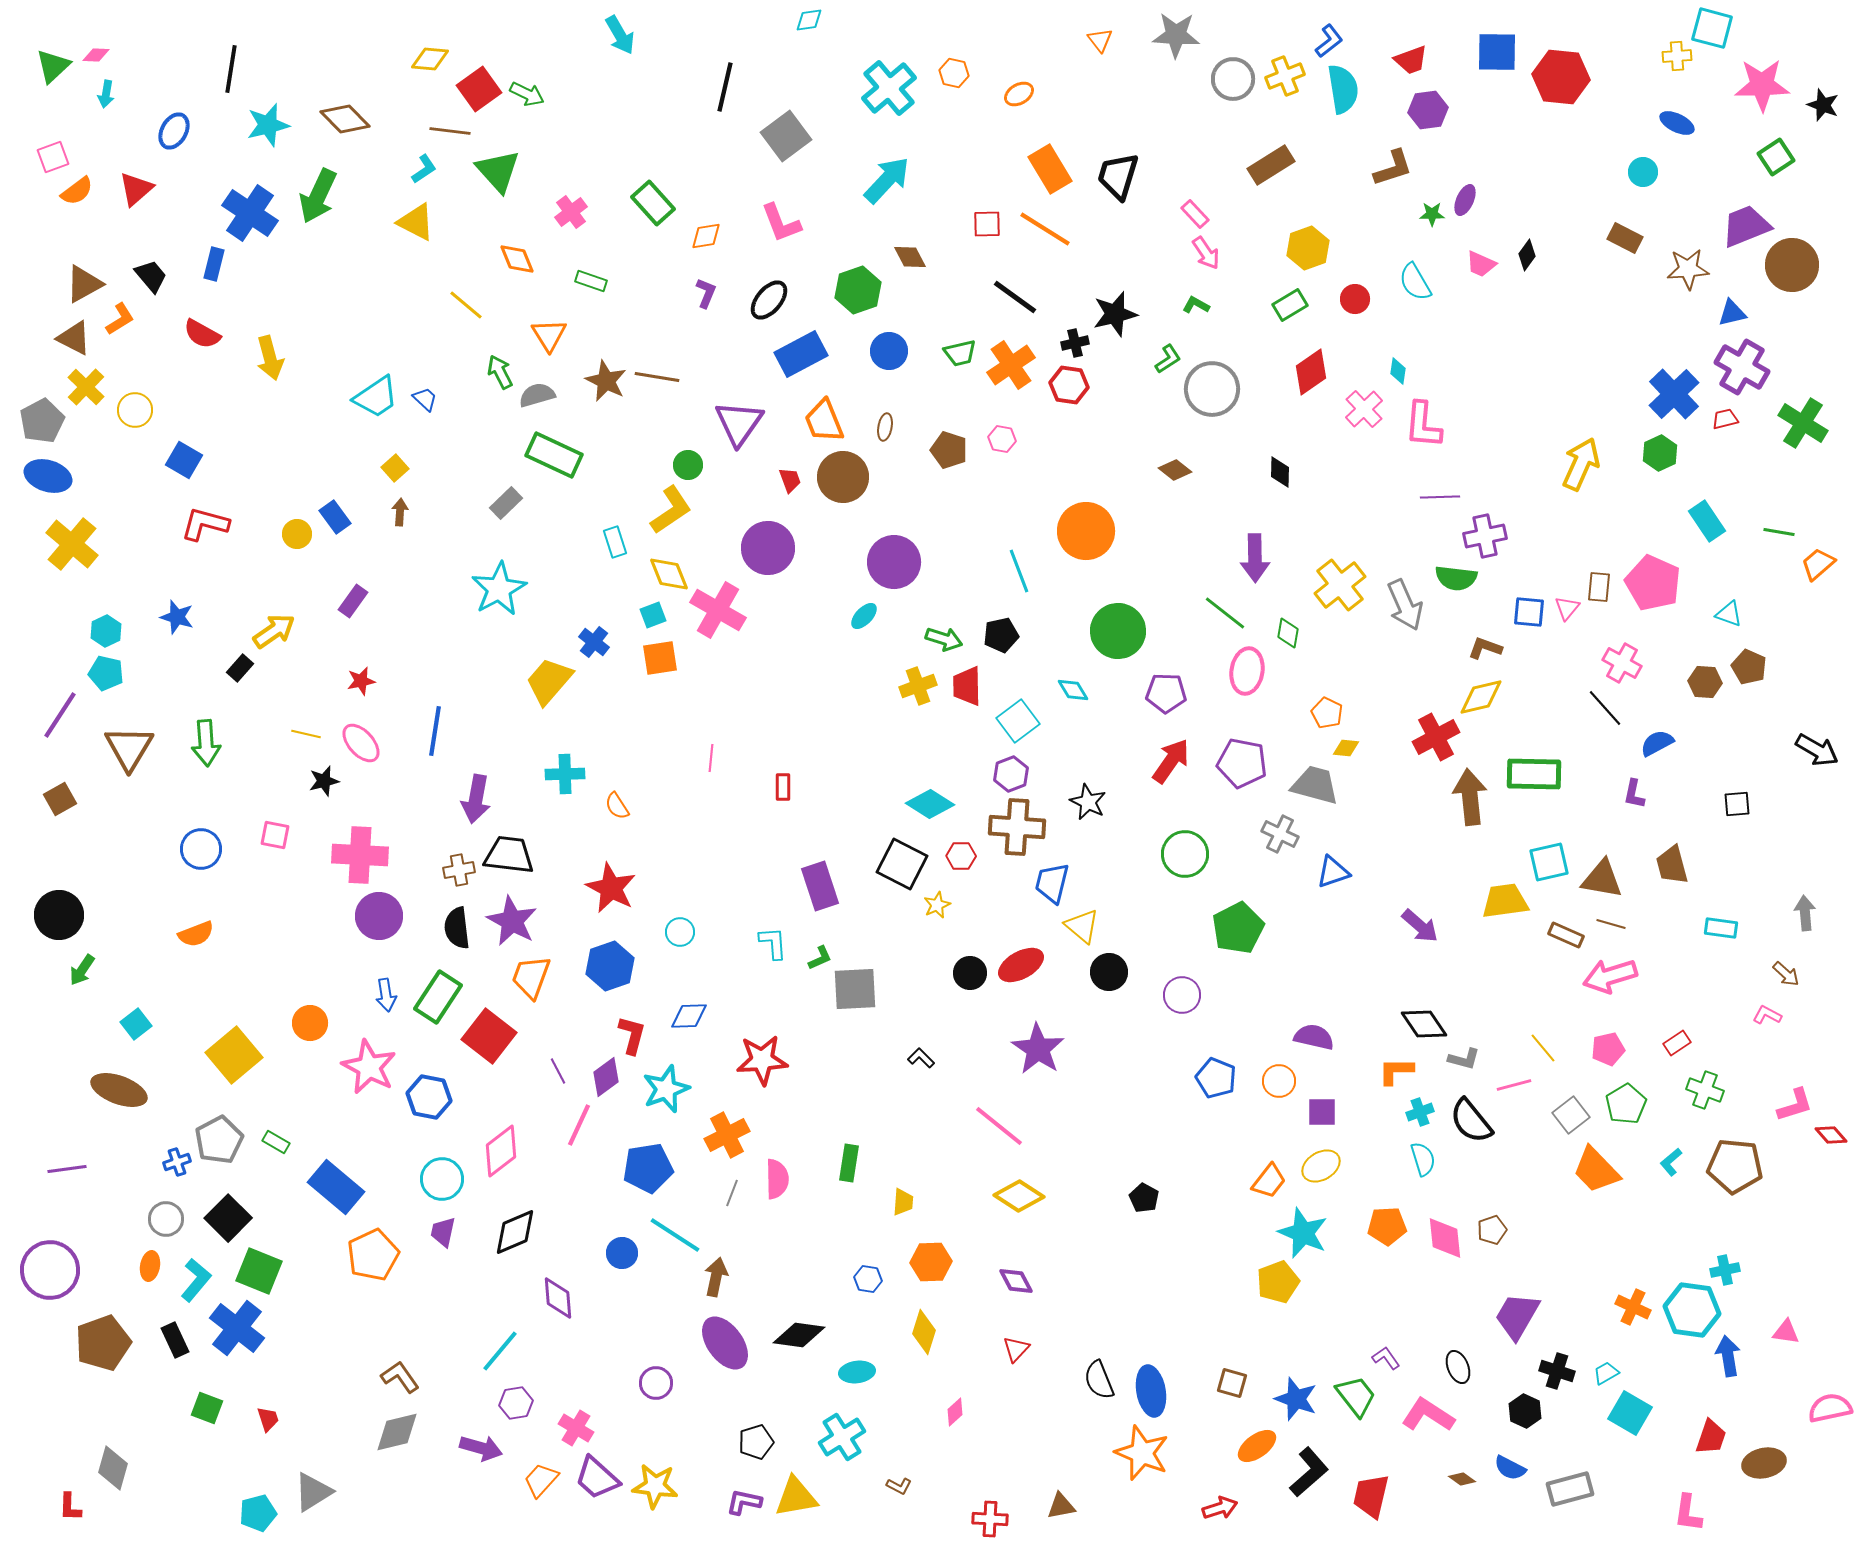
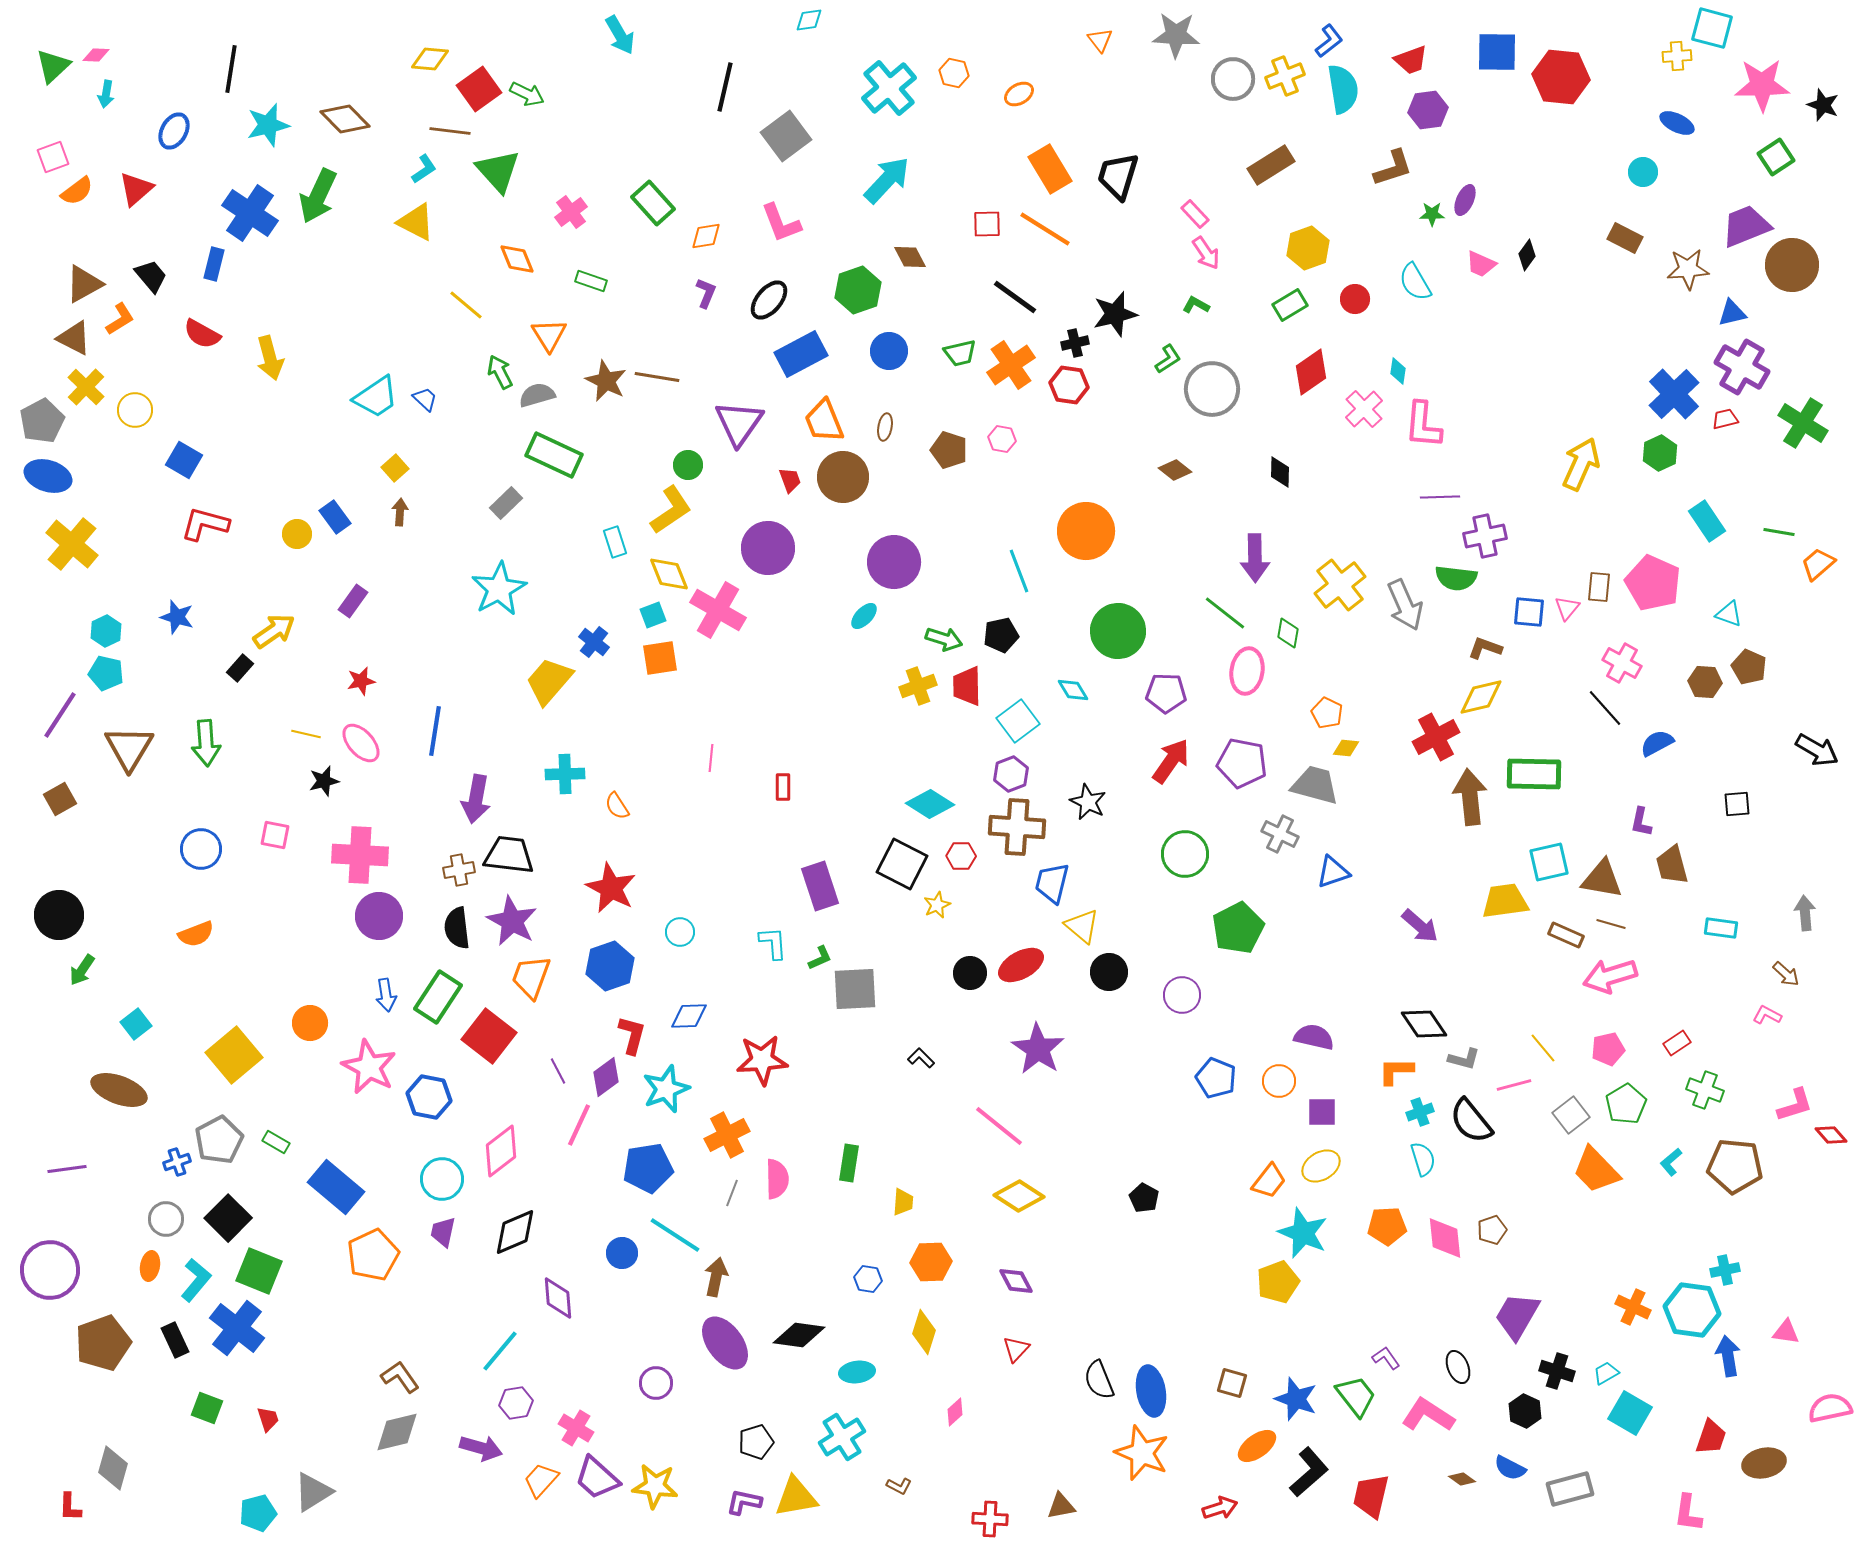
purple L-shape at (1634, 794): moved 7 px right, 28 px down
